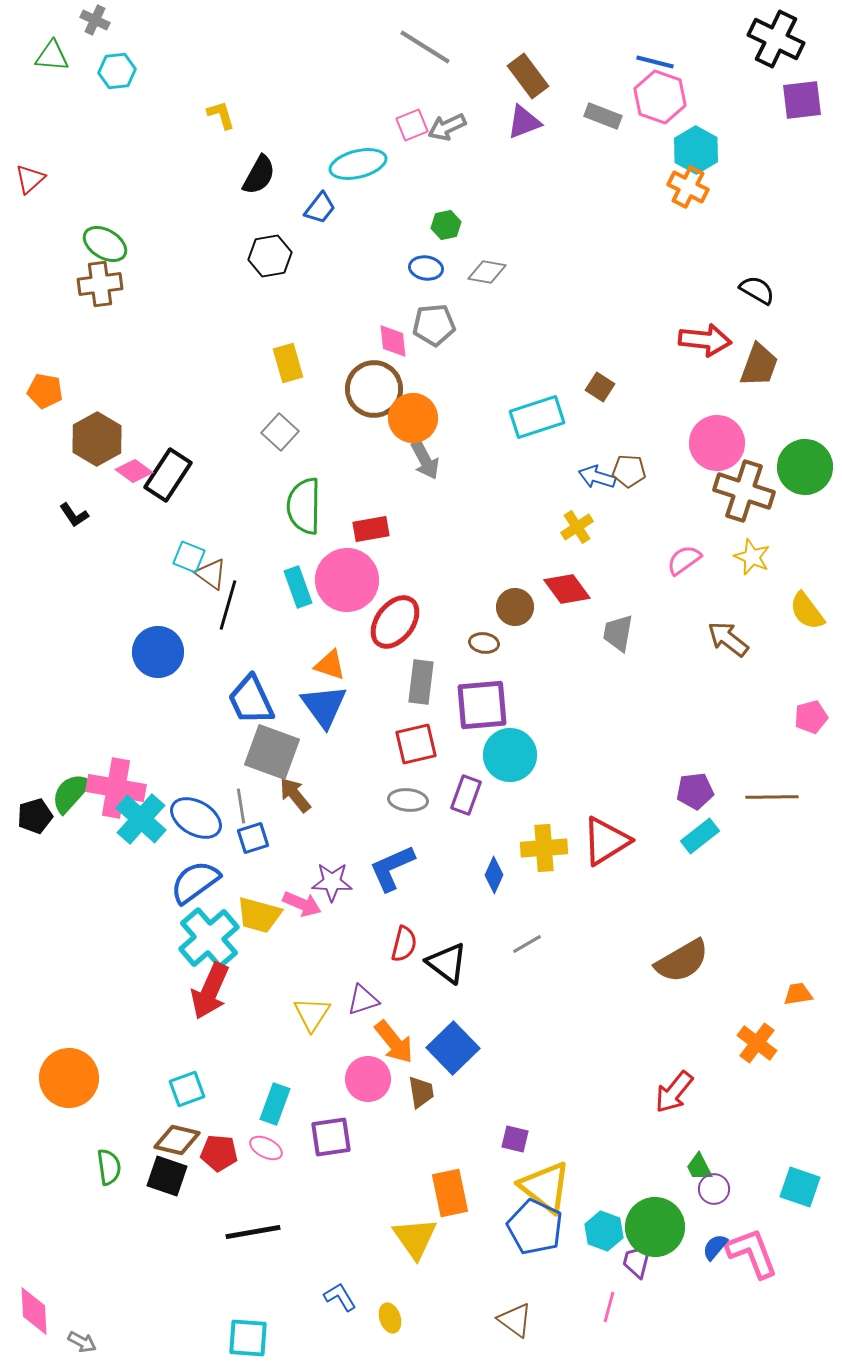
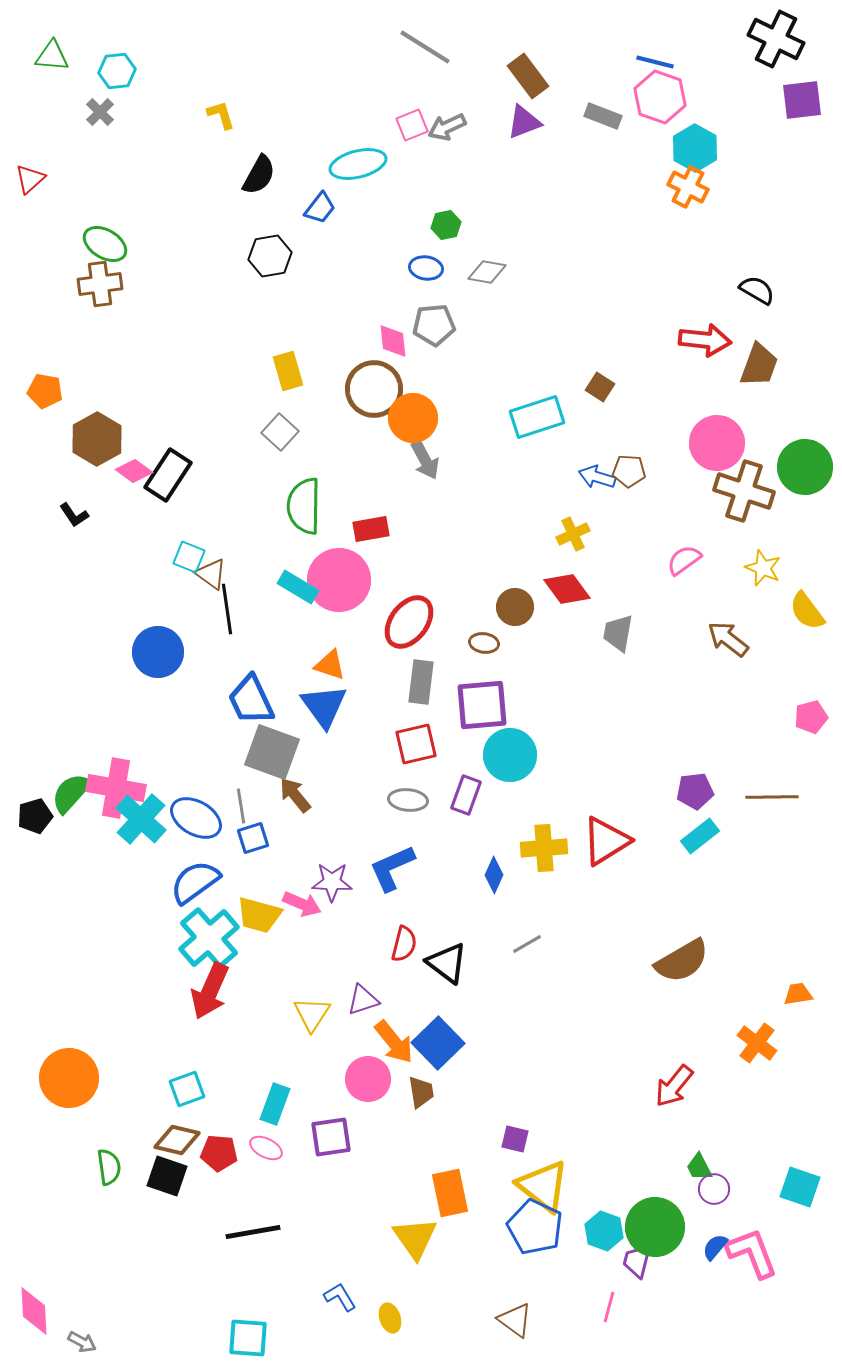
gray cross at (95, 20): moved 5 px right, 92 px down; rotated 20 degrees clockwise
cyan hexagon at (696, 150): moved 1 px left, 2 px up
yellow rectangle at (288, 363): moved 8 px down
yellow cross at (577, 527): moved 4 px left, 7 px down; rotated 8 degrees clockwise
yellow star at (752, 557): moved 11 px right, 11 px down
pink circle at (347, 580): moved 8 px left
cyan rectangle at (298, 587): rotated 39 degrees counterclockwise
black line at (228, 605): moved 1 px left, 4 px down; rotated 24 degrees counterclockwise
red ellipse at (395, 622): moved 14 px right
blue square at (453, 1048): moved 15 px left, 5 px up
red arrow at (674, 1092): moved 6 px up
yellow triangle at (545, 1187): moved 2 px left, 1 px up
